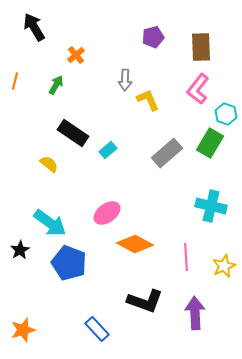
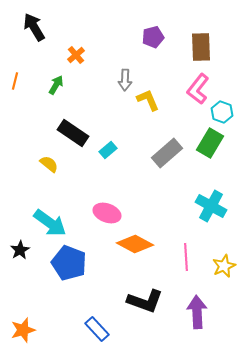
cyan hexagon: moved 4 px left, 2 px up
cyan cross: rotated 16 degrees clockwise
pink ellipse: rotated 56 degrees clockwise
purple arrow: moved 2 px right, 1 px up
